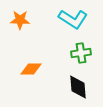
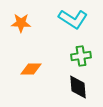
orange star: moved 1 px right, 3 px down
green cross: moved 3 px down
